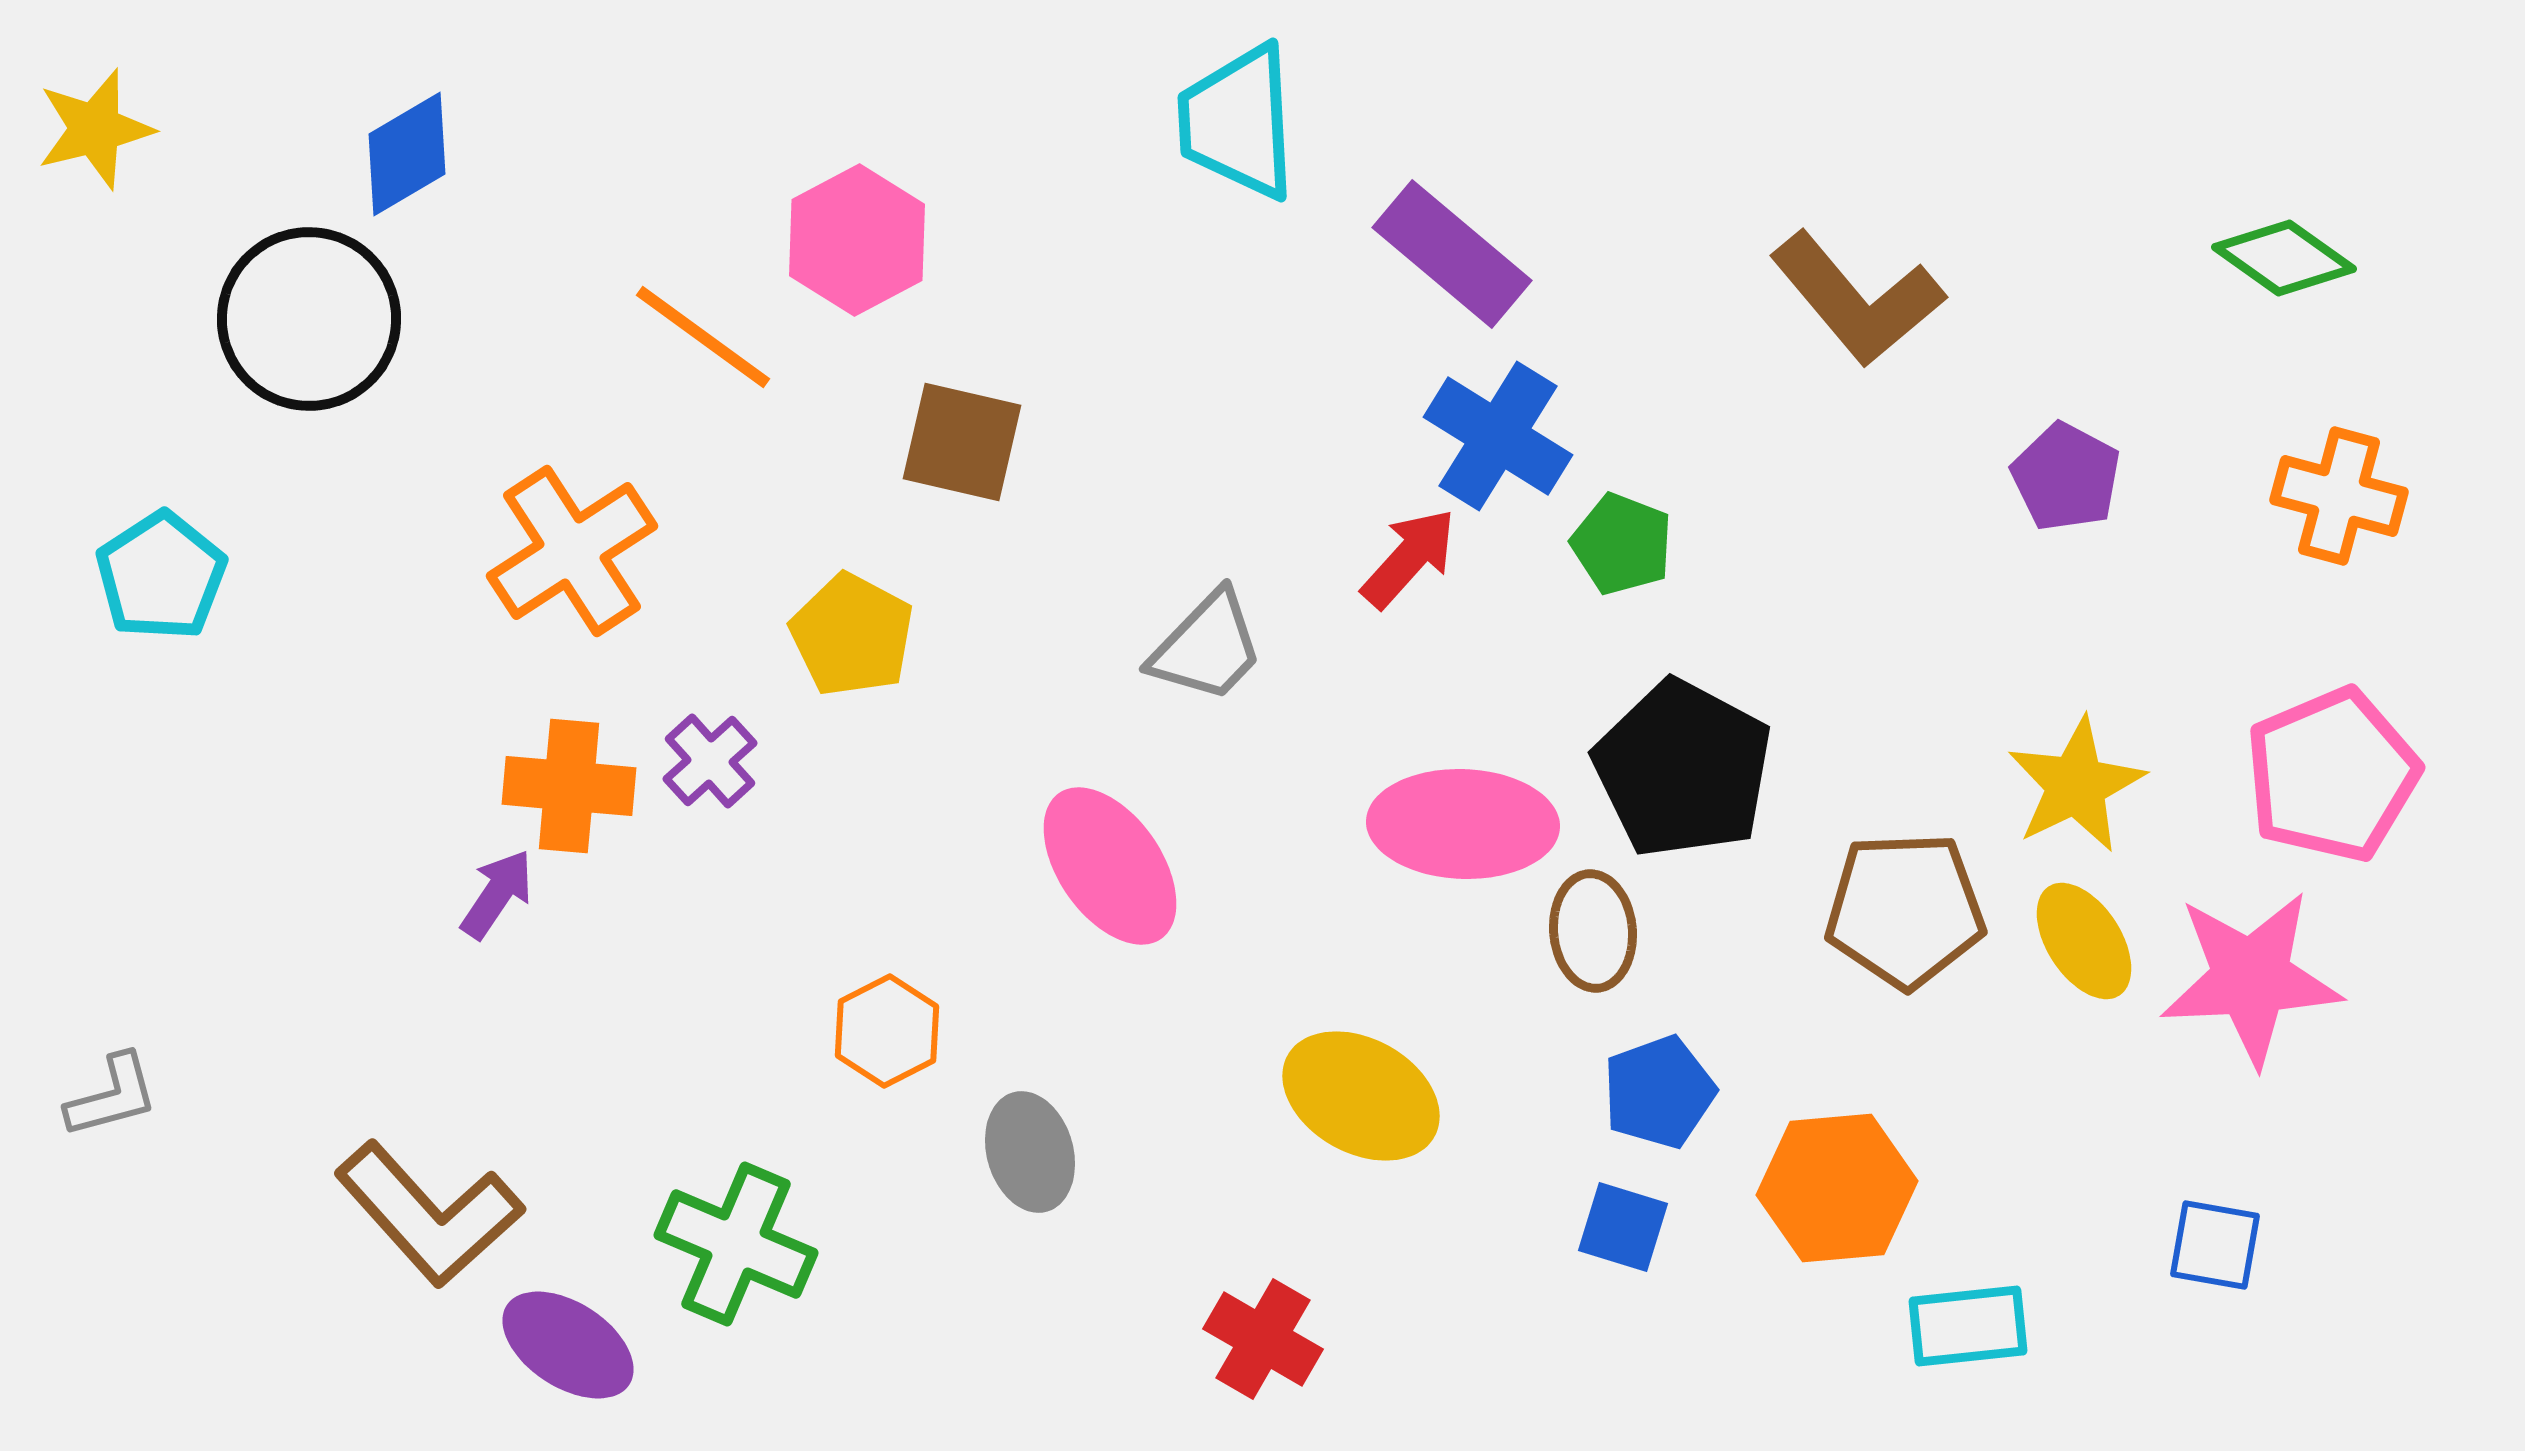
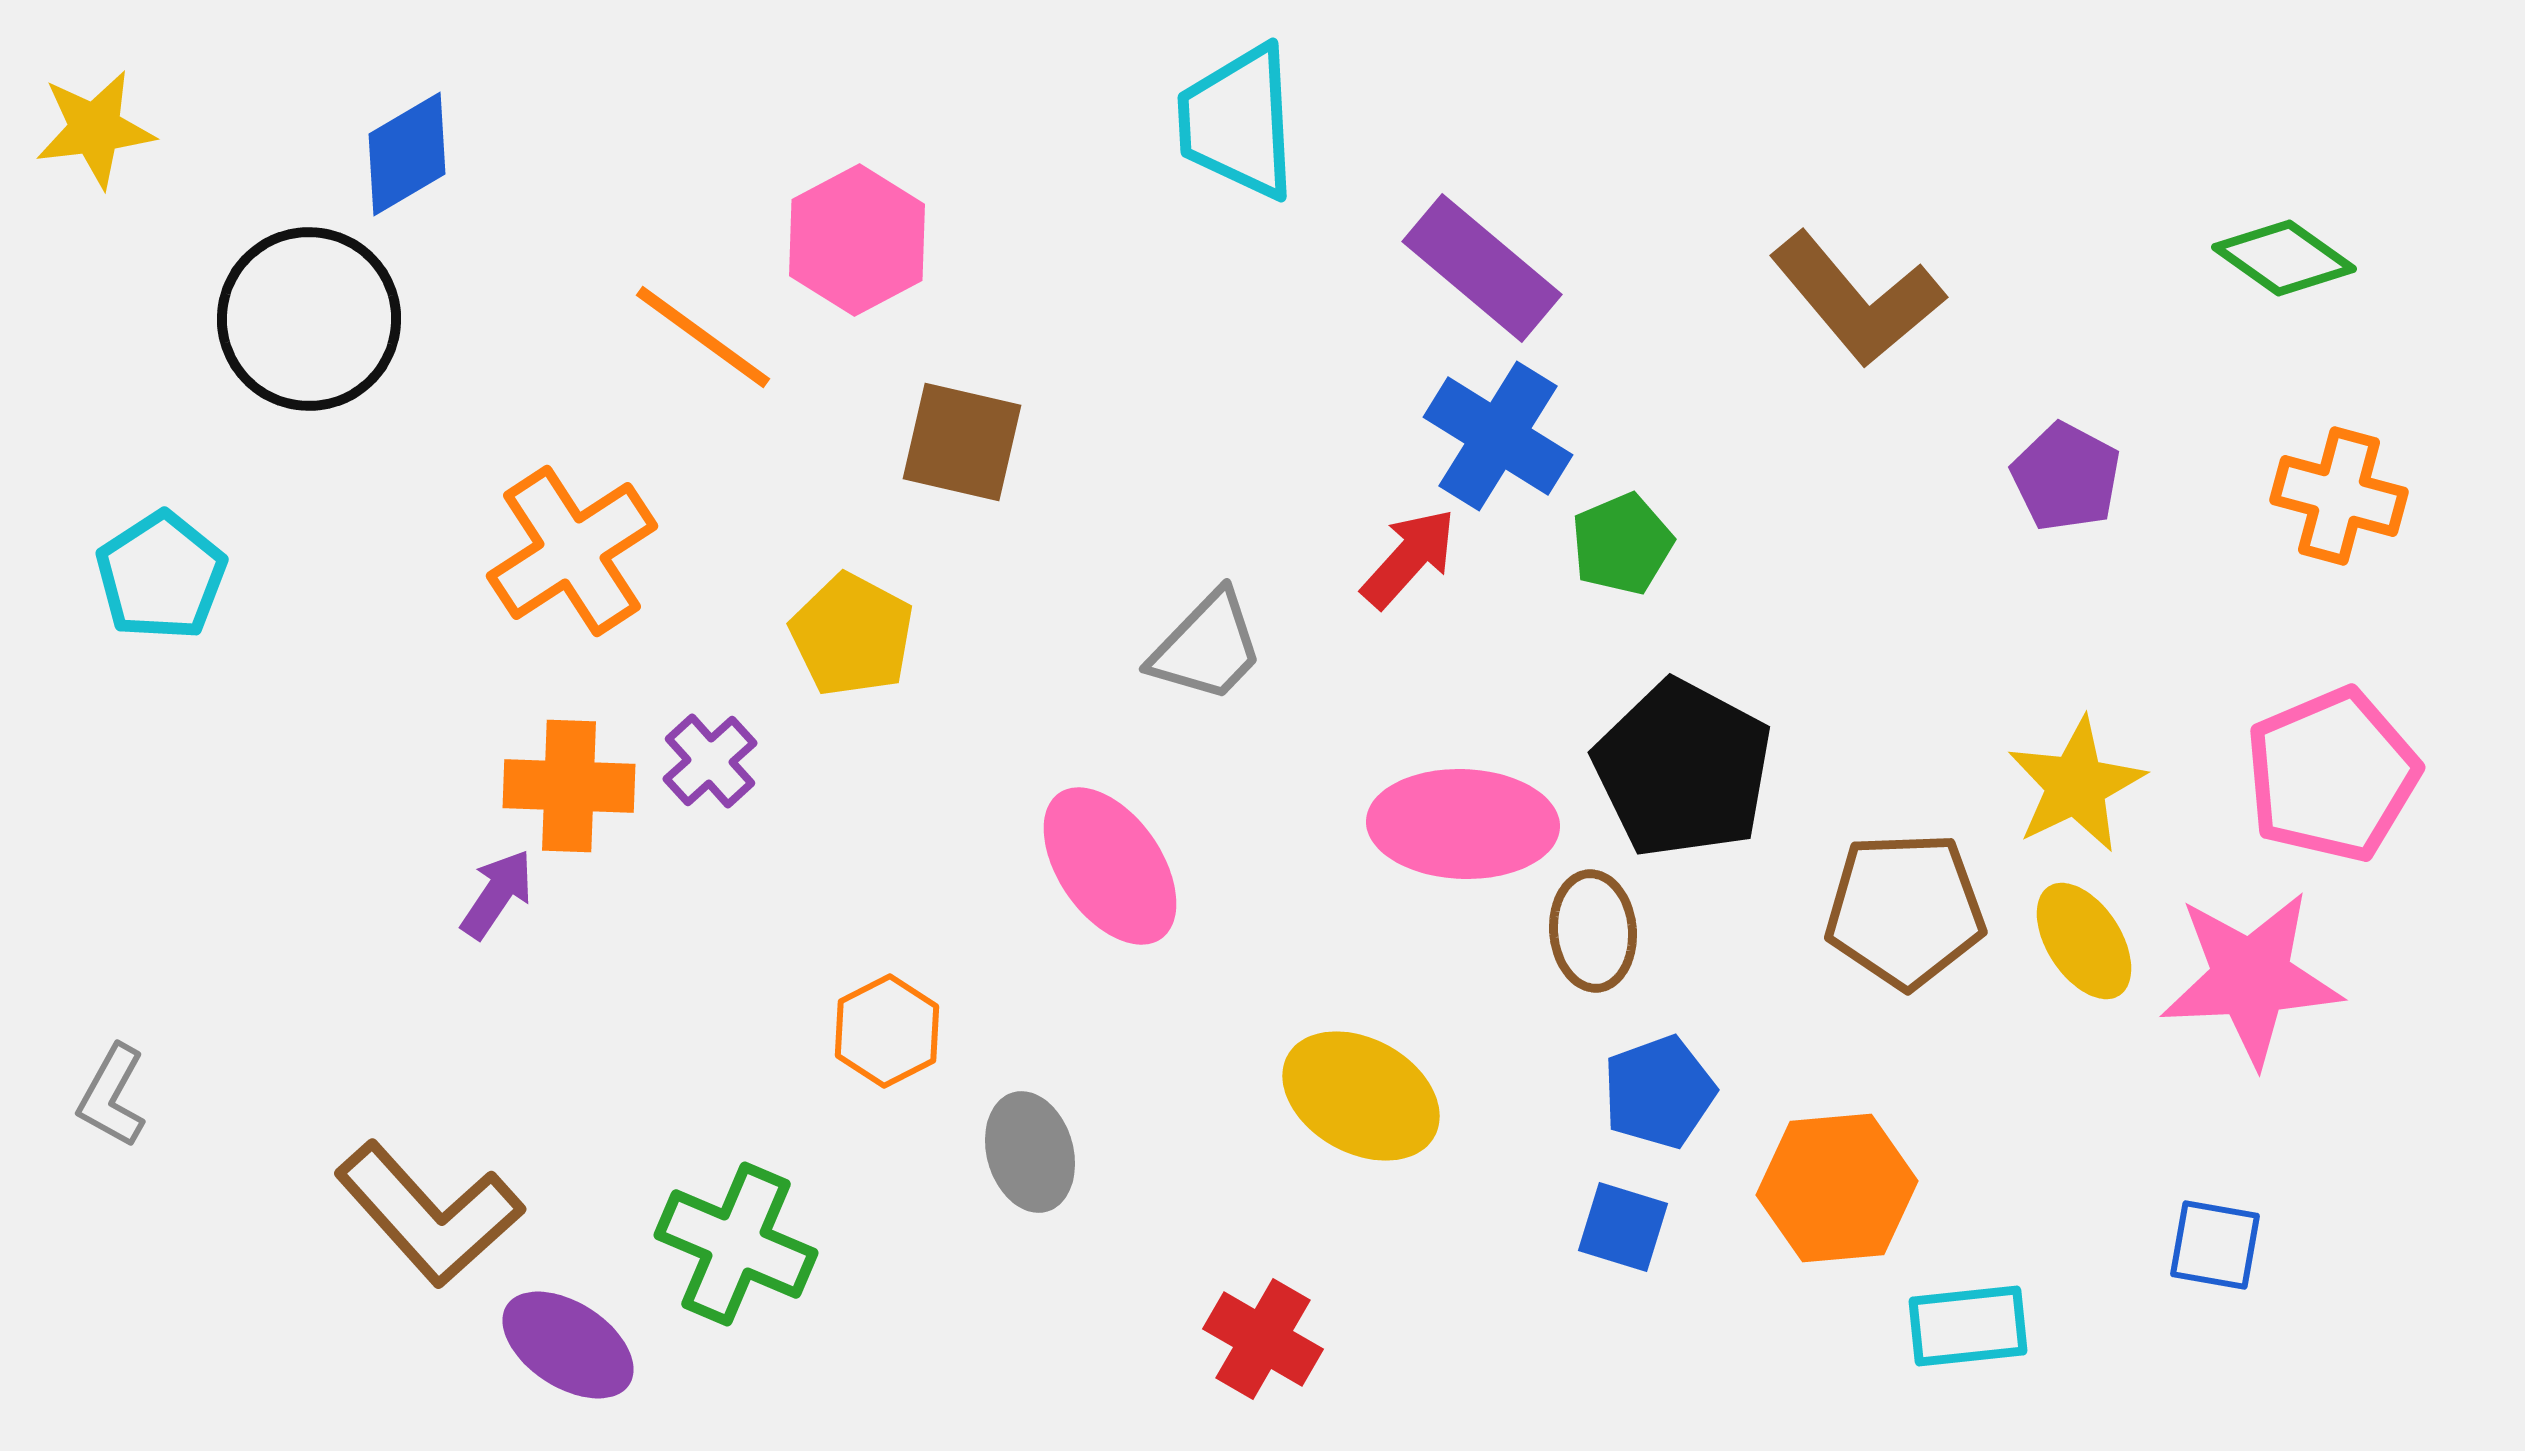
yellow star at (95, 129): rotated 7 degrees clockwise
purple rectangle at (1452, 254): moved 30 px right, 14 px down
green pentagon at (1622, 544): rotated 28 degrees clockwise
orange cross at (569, 786): rotated 3 degrees counterclockwise
gray L-shape at (112, 1096): rotated 134 degrees clockwise
